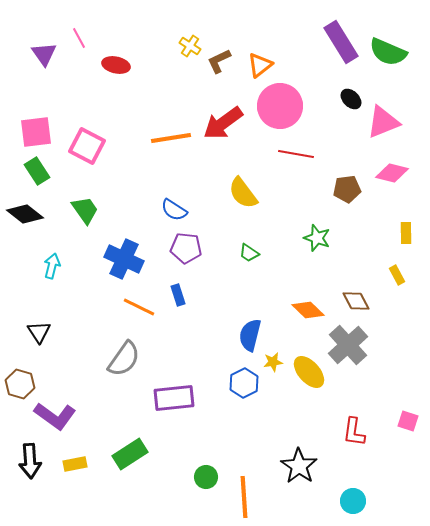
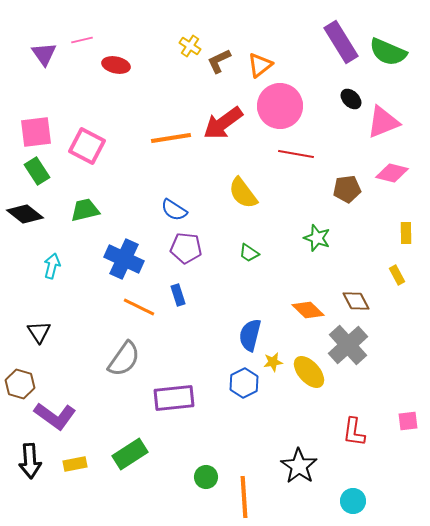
pink line at (79, 38): moved 3 px right, 2 px down; rotated 75 degrees counterclockwise
green trapezoid at (85, 210): rotated 68 degrees counterclockwise
pink square at (408, 421): rotated 25 degrees counterclockwise
